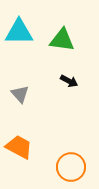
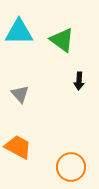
green triangle: rotated 28 degrees clockwise
black arrow: moved 10 px right; rotated 66 degrees clockwise
orange trapezoid: moved 1 px left
